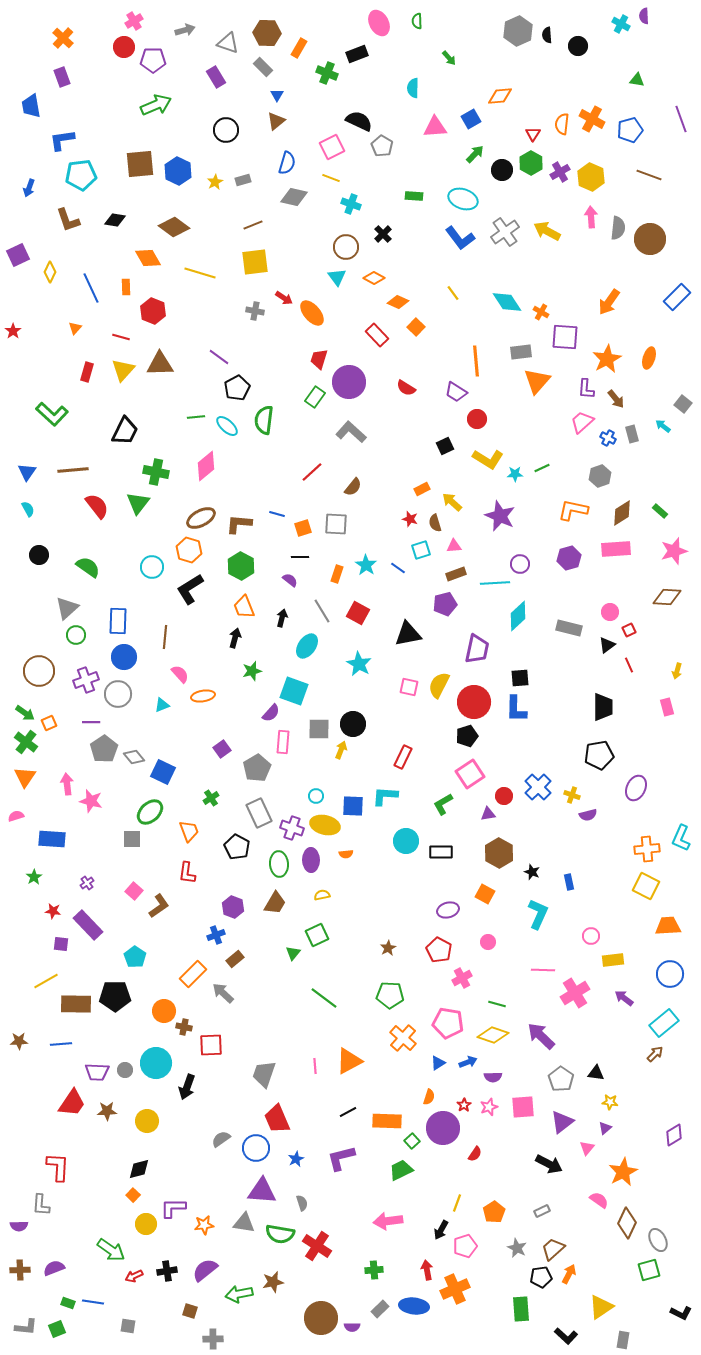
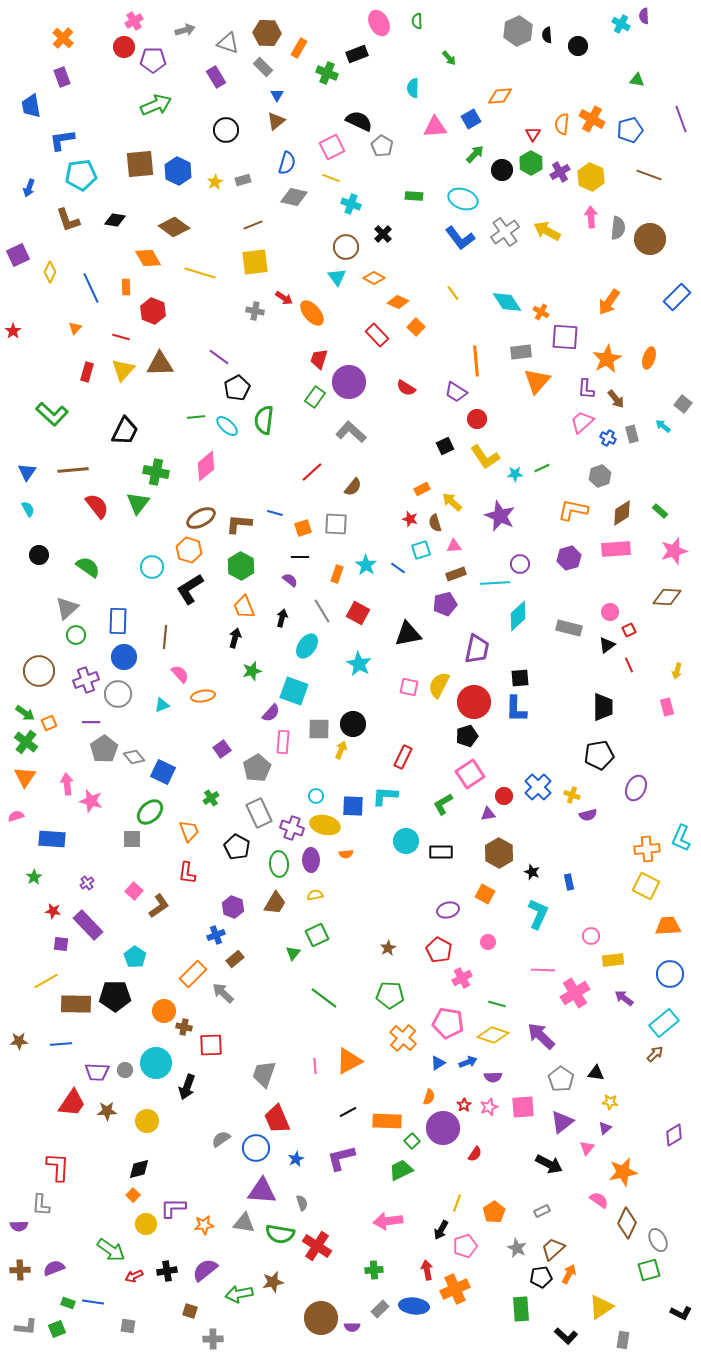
yellow L-shape at (488, 459): moved 3 px left, 2 px up; rotated 24 degrees clockwise
blue line at (277, 514): moved 2 px left, 1 px up
yellow semicircle at (322, 895): moved 7 px left
orange star at (623, 1172): rotated 16 degrees clockwise
